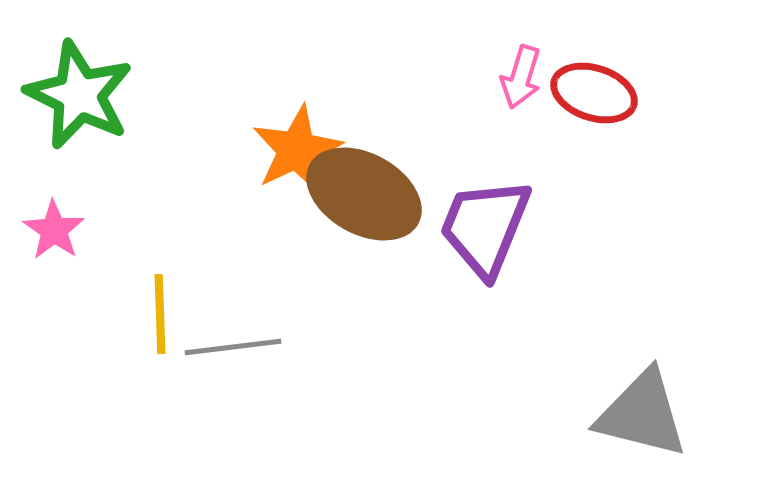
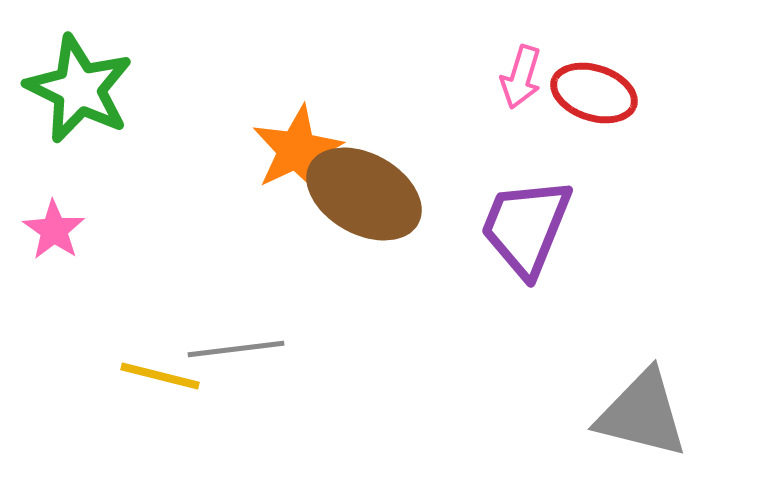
green star: moved 6 px up
purple trapezoid: moved 41 px right
yellow line: moved 62 px down; rotated 74 degrees counterclockwise
gray line: moved 3 px right, 2 px down
